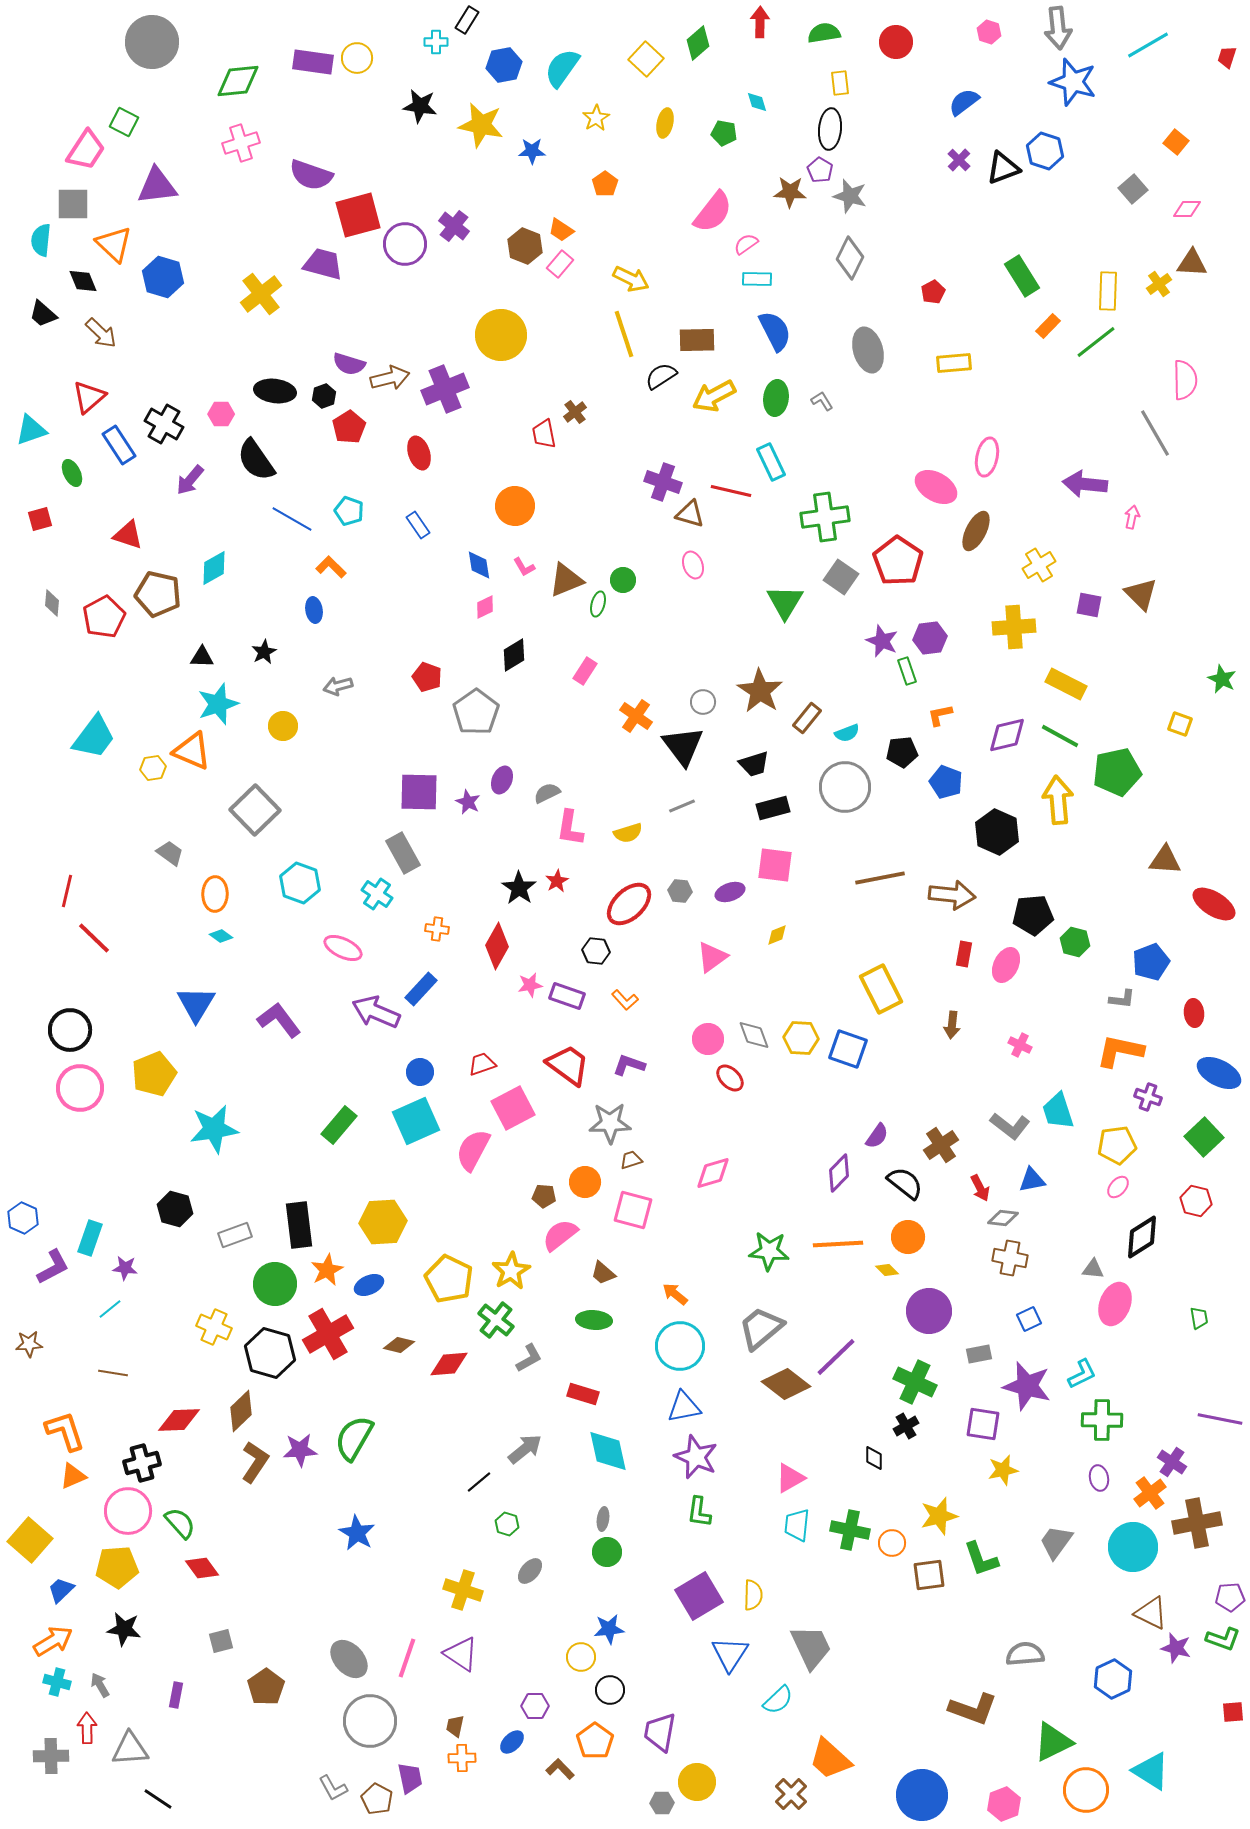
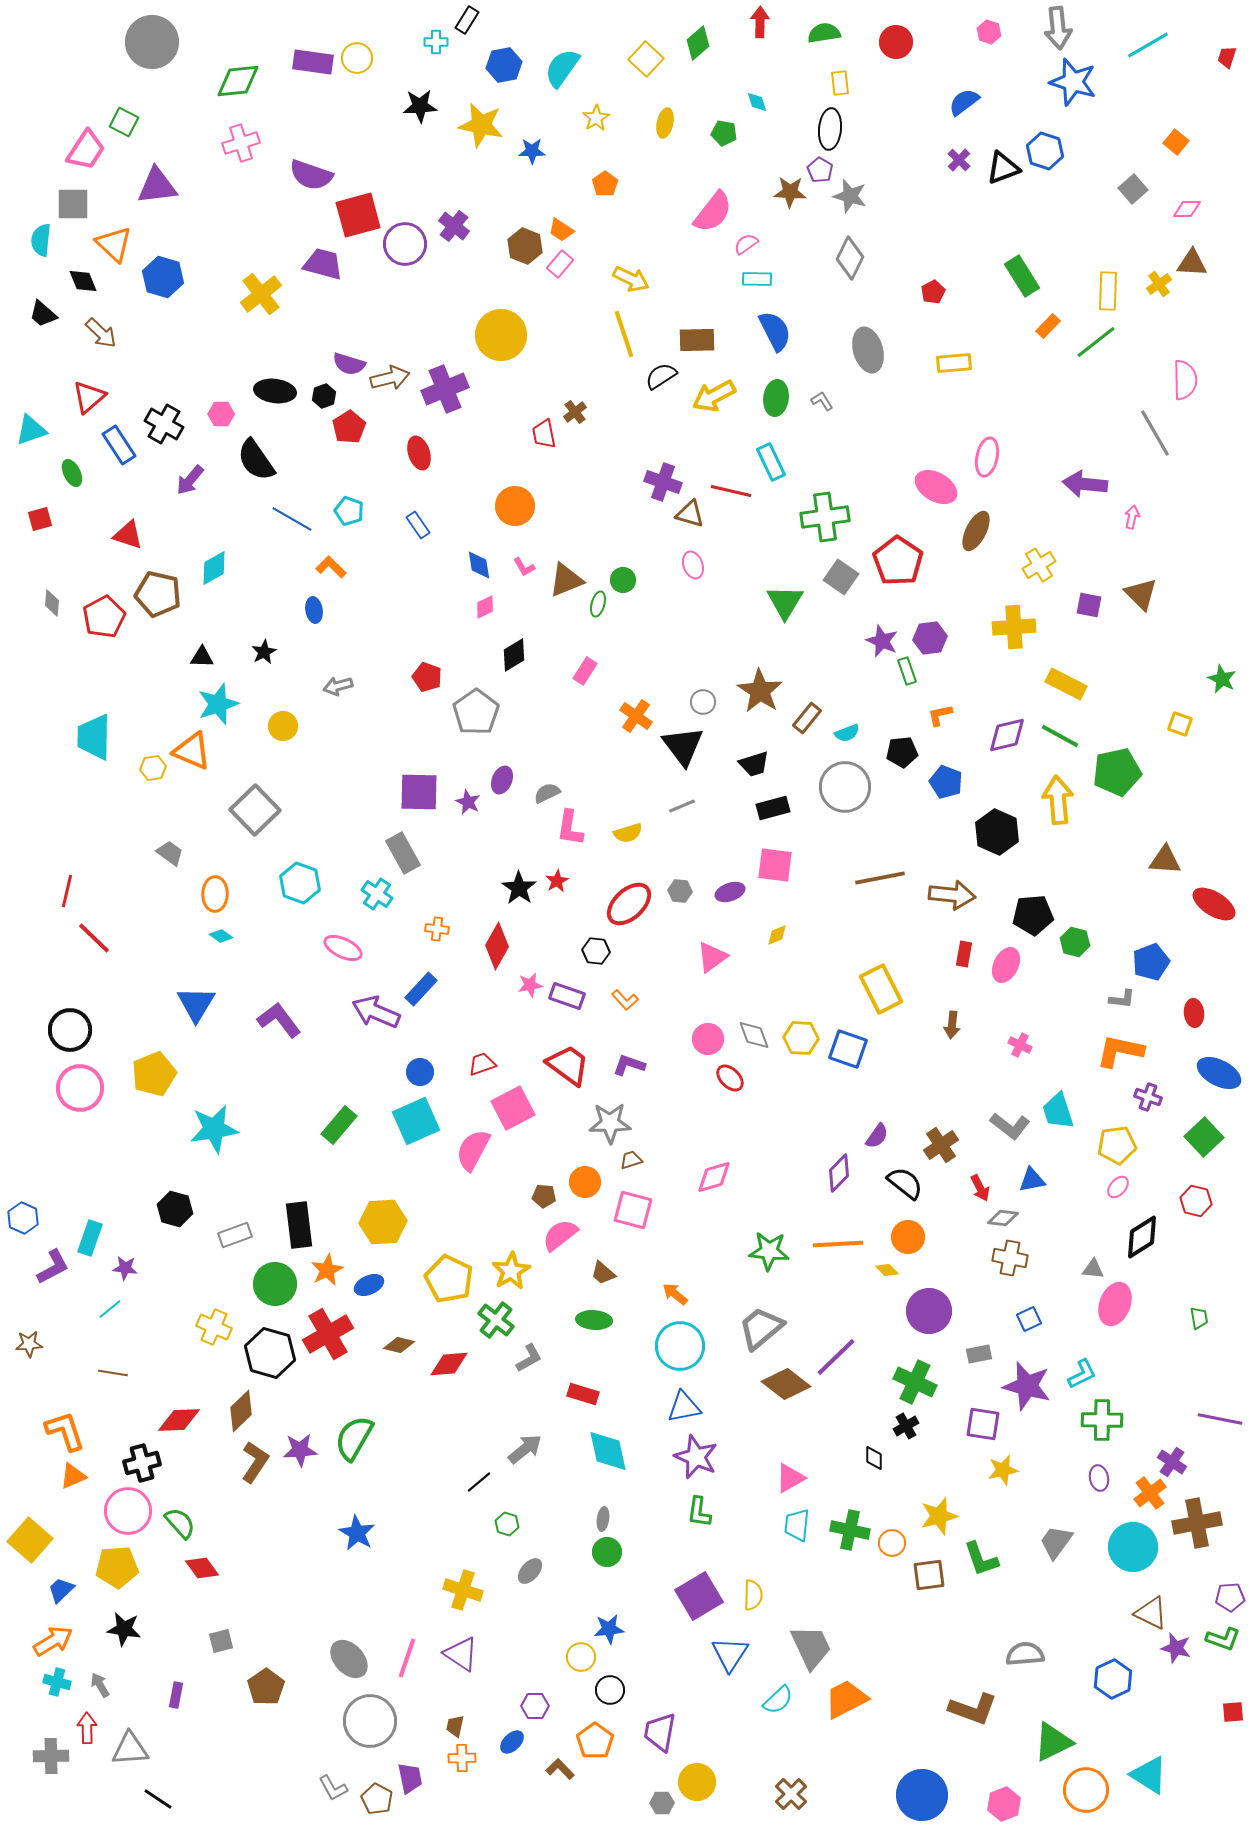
black star at (420, 106): rotated 12 degrees counterclockwise
cyan trapezoid at (94, 737): rotated 144 degrees clockwise
pink diamond at (713, 1173): moved 1 px right, 4 px down
orange trapezoid at (830, 1759): moved 16 px right, 60 px up; rotated 111 degrees clockwise
cyan triangle at (1151, 1771): moved 2 px left, 4 px down
